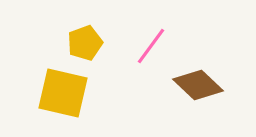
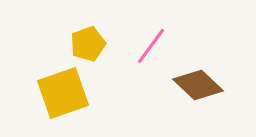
yellow pentagon: moved 3 px right, 1 px down
yellow square: rotated 32 degrees counterclockwise
